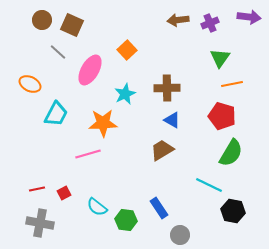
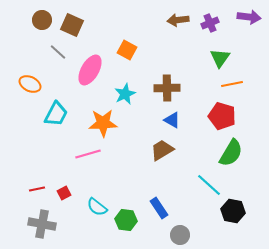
orange square: rotated 18 degrees counterclockwise
cyan line: rotated 16 degrees clockwise
gray cross: moved 2 px right, 1 px down
